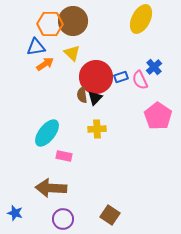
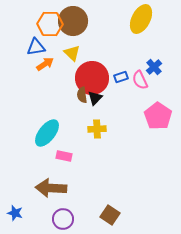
red circle: moved 4 px left, 1 px down
